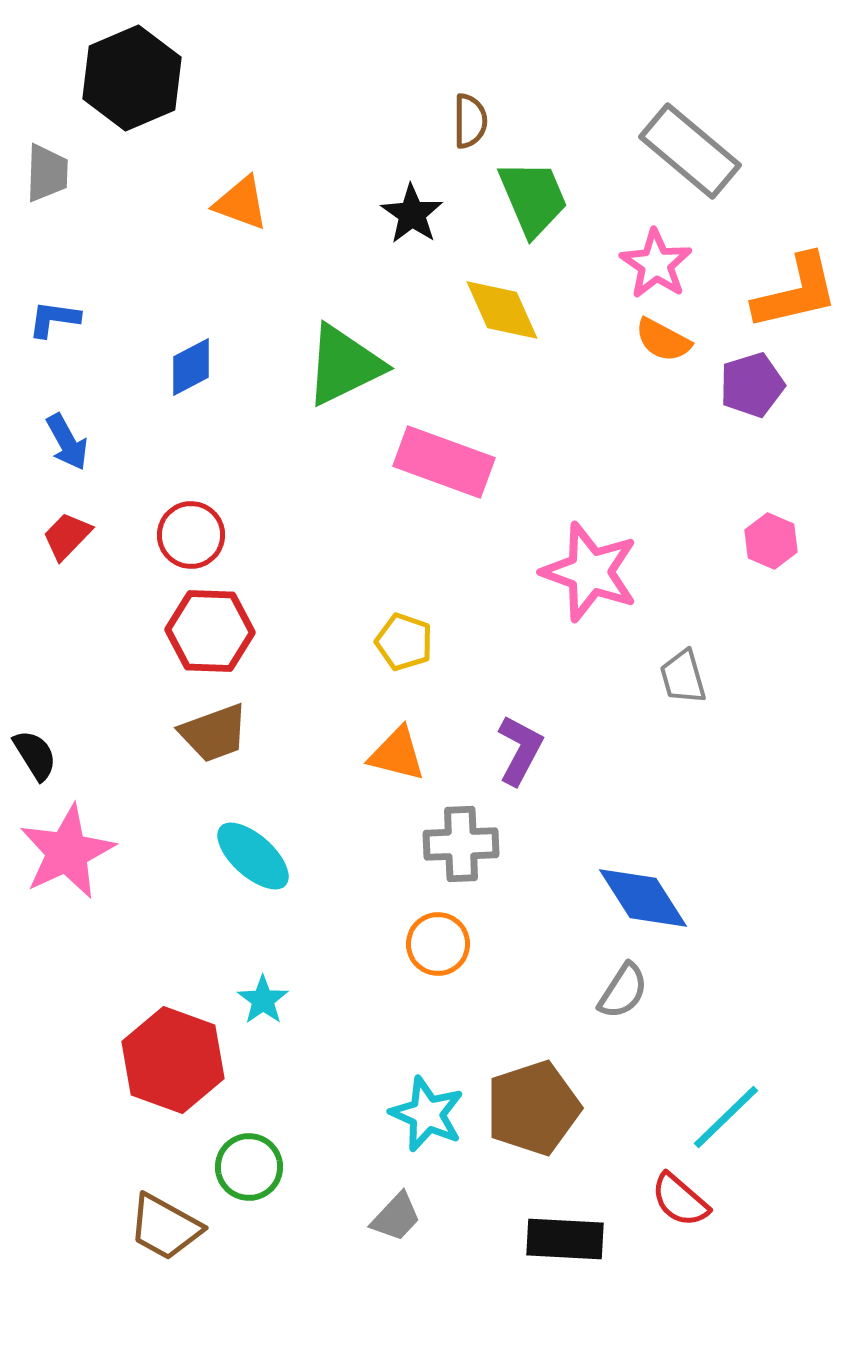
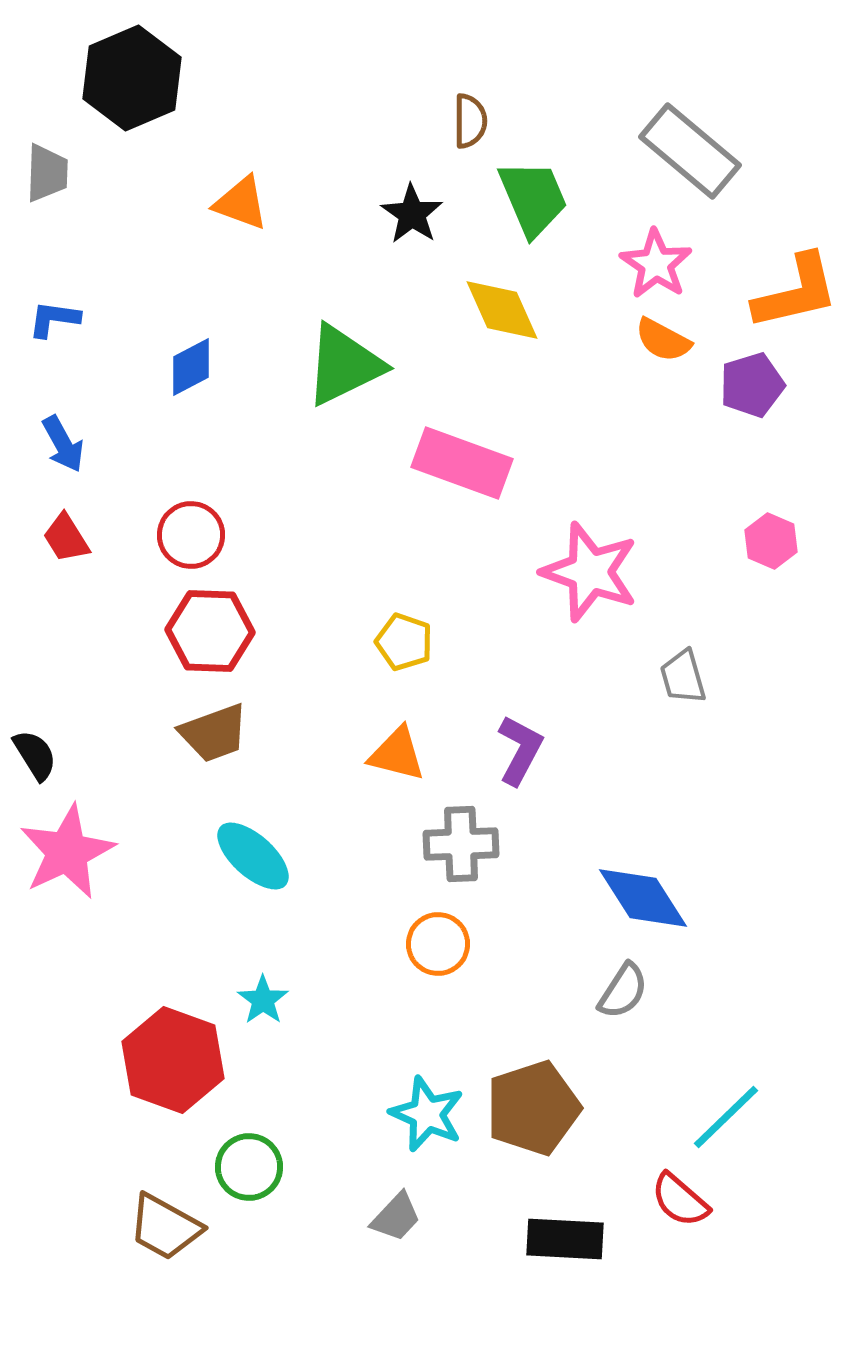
blue arrow at (67, 442): moved 4 px left, 2 px down
pink rectangle at (444, 462): moved 18 px right, 1 px down
red trapezoid at (67, 536): moved 1 px left, 2 px down; rotated 76 degrees counterclockwise
